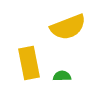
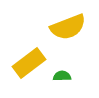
yellow rectangle: rotated 64 degrees clockwise
